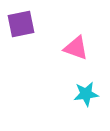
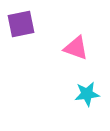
cyan star: moved 1 px right
